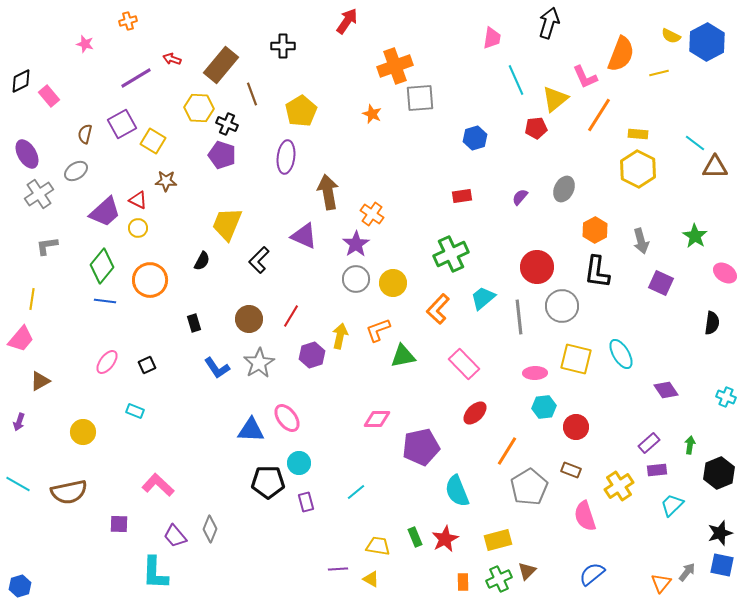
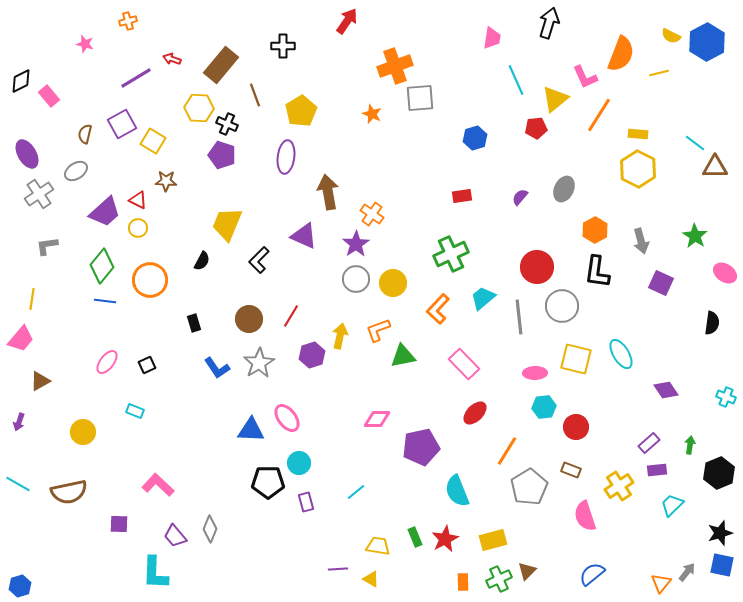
brown line at (252, 94): moved 3 px right, 1 px down
yellow rectangle at (498, 540): moved 5 px left
